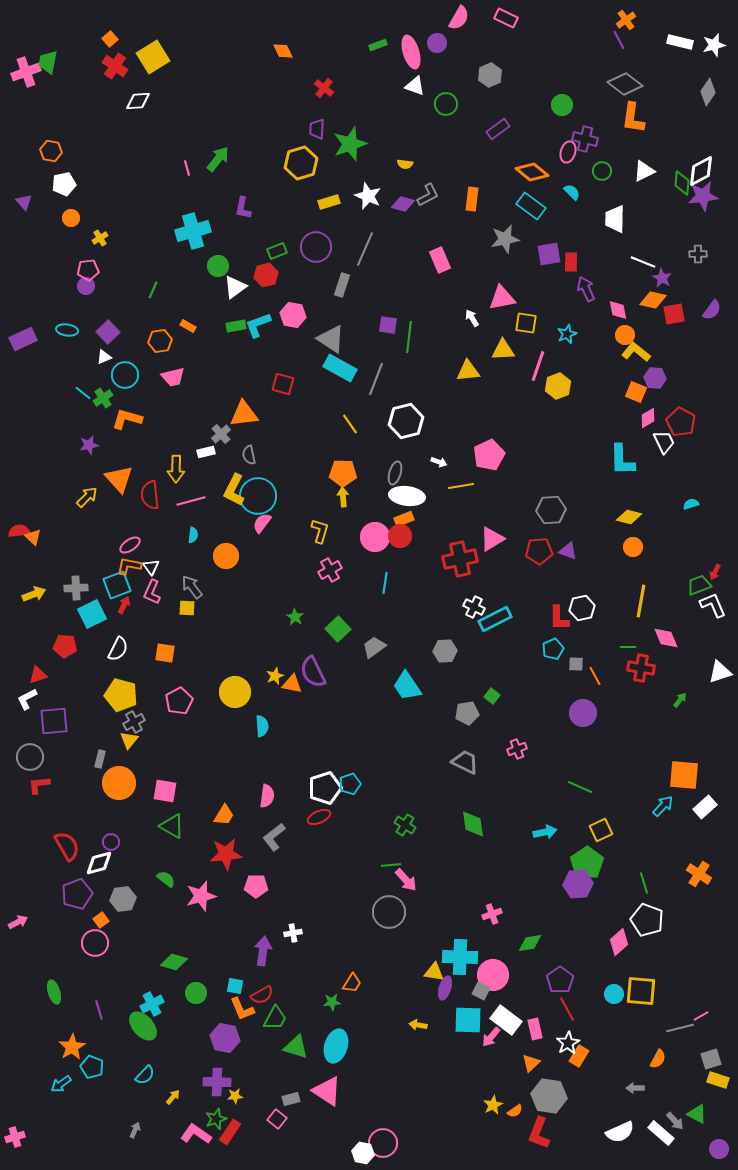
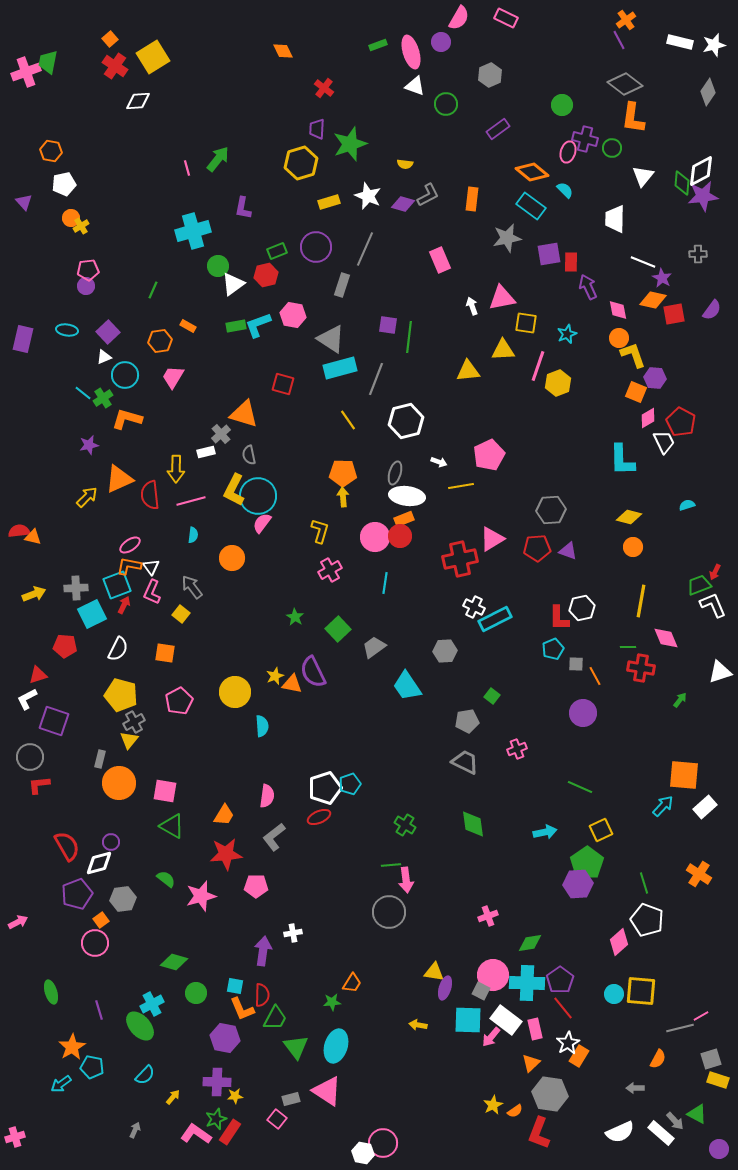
purple circle at (437, 43): moved 4 px right, 1 px up
green circle at (602, 171): moved 10 px right, 23 px up
white triangle at (644, 171): moved 1 px left, 5 px down; rotated 25 degrees counterclockwise
cyan semicircle at (572, 192): moved 7 px left, 2 px up
yellow cross at (100, 238): moved 19 px left, 12 px up
gray star at (505, 239): moved 2 px right, 1 px up
white triangle at (235, 287): moved 2 px left, 3 px up
purple arrow at (586, 289): moved 2 px right, 2 px up
white arrow at (472, 318): moved 12 px up; rotated 12 degrees clockwise
orange circle at (625, 335): moved 6 px left, 3 px down
purple rectangle at (23, 339): rotated 52 degrees counterclockwise
yellow L-shape at (636, 352): moved 3 px left, 3 px down; rotated 32 degrees clockwise
cyan rectangle at (340, 368): rotated 44 degrees counterclockwise
pink trapezoid at (173, 377): rotated 135 degrees clockwise
yellow hexagon at (558, 386): moved 3 px up
orange triangle at (244, 414): rotated 24 degrees clockwise
yellow line at (350, 424): moved 2 px left, 4 px up
orange triangle at (119, 479): rotated 48 degrees clockwise
cyan semicircle at (691, 504): moved 4 px left, 1 px down
orange triangle at (33, 537): rotated 30 degrees counterclockwise
red pentagon at (539, 551): moved 2 px left, 3 px up
orange circle at (226, 556): moved 6 px right, 2 px down
yellow square at (187, 608): moved 6 px left, 6 px down; rotated 36 degrees clockwise
gray pentagon at (467, 713): moved 8 px down
purple square at (54, 721): rotated 24 degrees clockwise
pink arrow at (406, 880): rotated 35 degrees clockwise
pink cross at (492, 914): moved 4 px left, 2 px down
cyan cross at (460, 957): moved 67 px right, 26 px down
green ellipse at (54, 992): moved 3 px left
red semicircle at (262, 995): rotated 60 degrees counterclockwise
red line at (567, 1009): moved 4 px left, 1 px up; rotated 10 degrees counterclockwise
green ellipse at (143, 1026): moved 3 px left
green triangle at (296, 1047): rotated 36 degrees clockwise
cyan pentagon at (92, 1067): rotated 10 degrees counterclockwise
gray hexagon at (549, 1096): moved 1 px right, 2 px up
